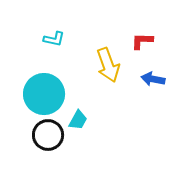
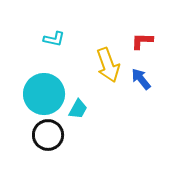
blue arrow: moved 12 px left; rotated 40 degrees clockwise
cyan trapezoid: moved 11 px up
